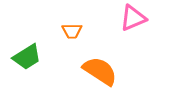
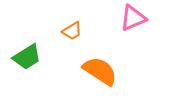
orange trapezoid: rotated 30 degrees counterclockwise
